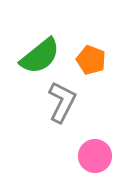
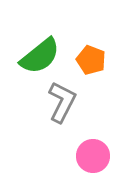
pink circle: moved 2 px left
